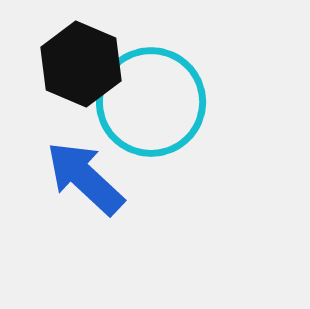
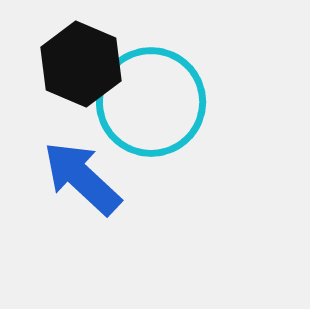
blue arrow: moved 3 px left
